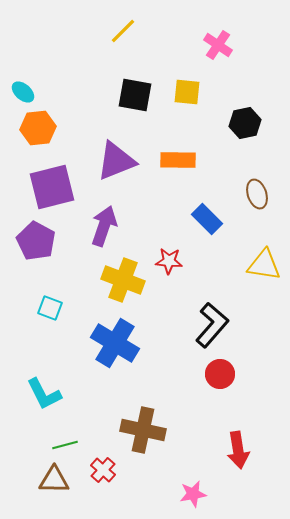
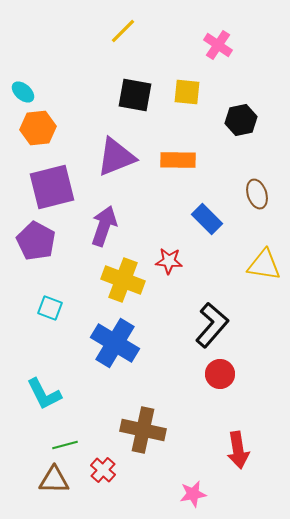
black hexagon: moved 4 px left, 3 px up
purple triangle: moved 4 px up
